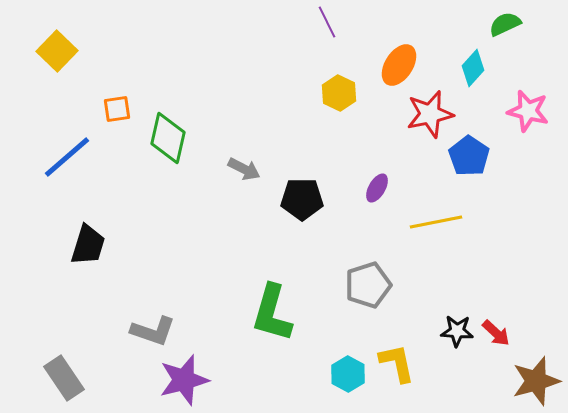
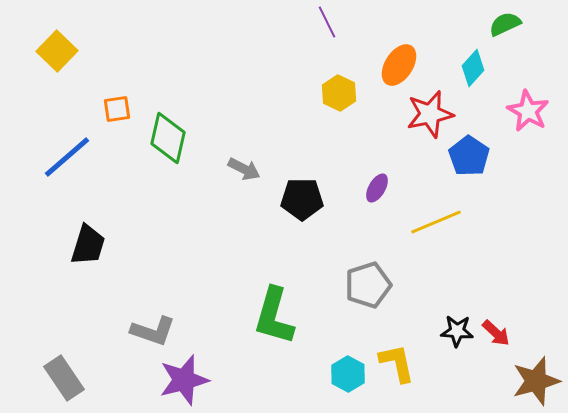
pink star: rotated 15 degrees clockwise
yellow line: rotated 12 degrees counterclockwise
green L-shape: moved 2 px right, 3 px down
